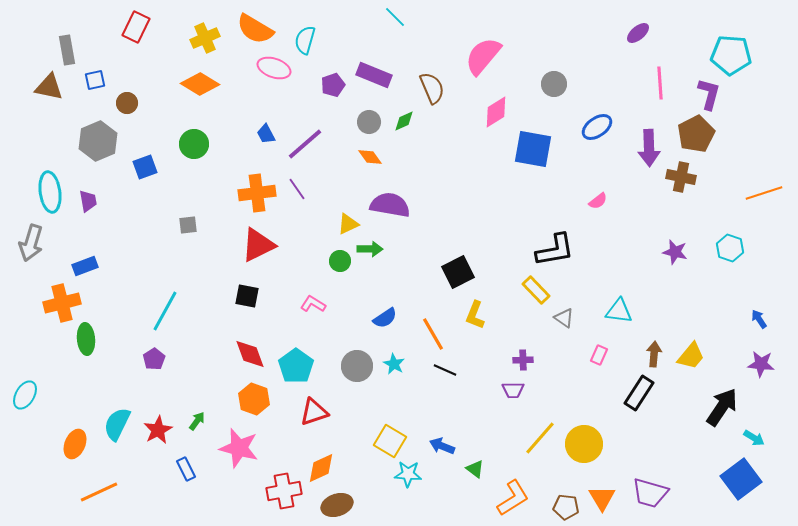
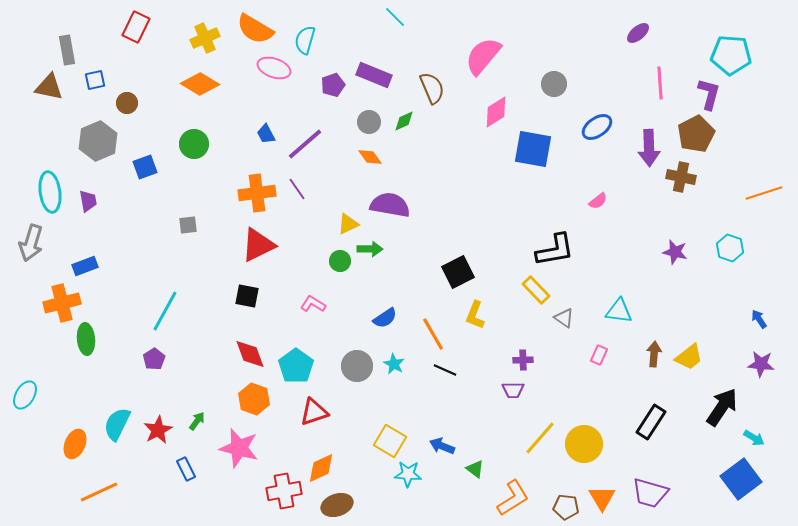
yellow trapezoid at (691, 356): moved 2 px left, 1 px down; rotated 12 degrees clockwise
black rectangle at (639, 393): moved 12 px right, 29 px down
